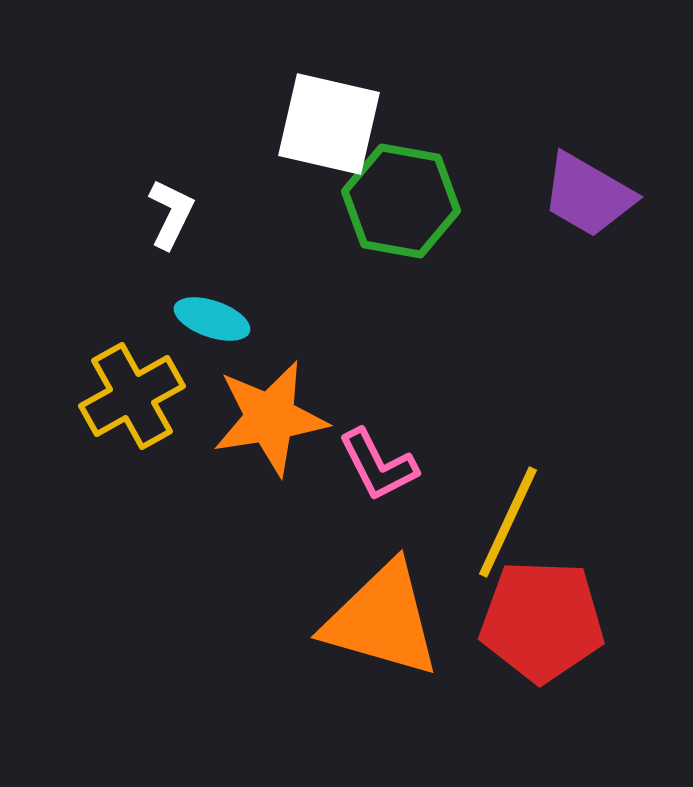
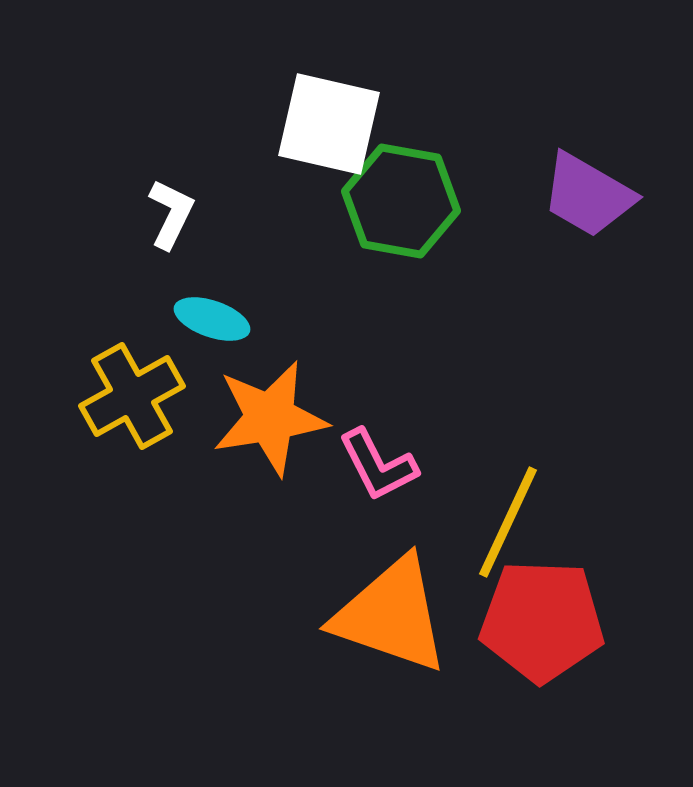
orange triangle: moved 9 px right, 5 px up; rotated 3 degrees clockwise
